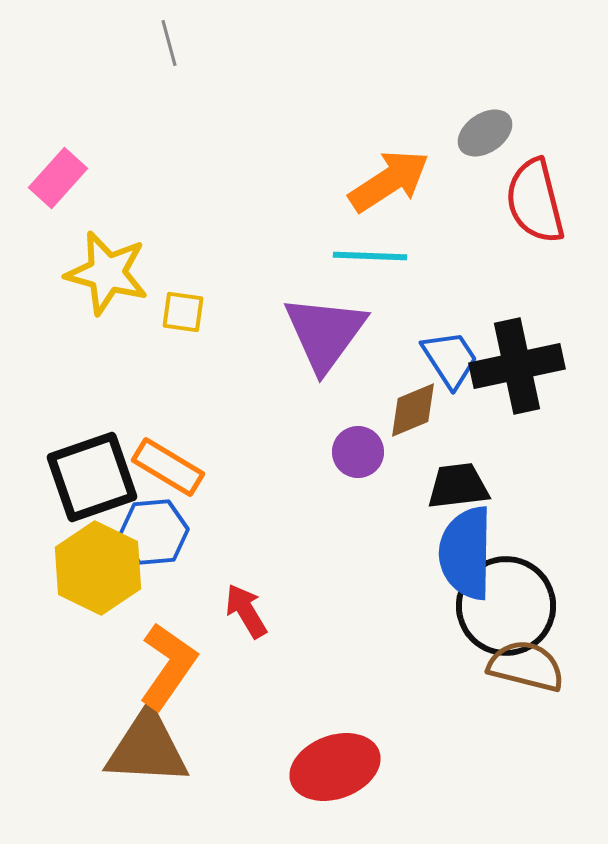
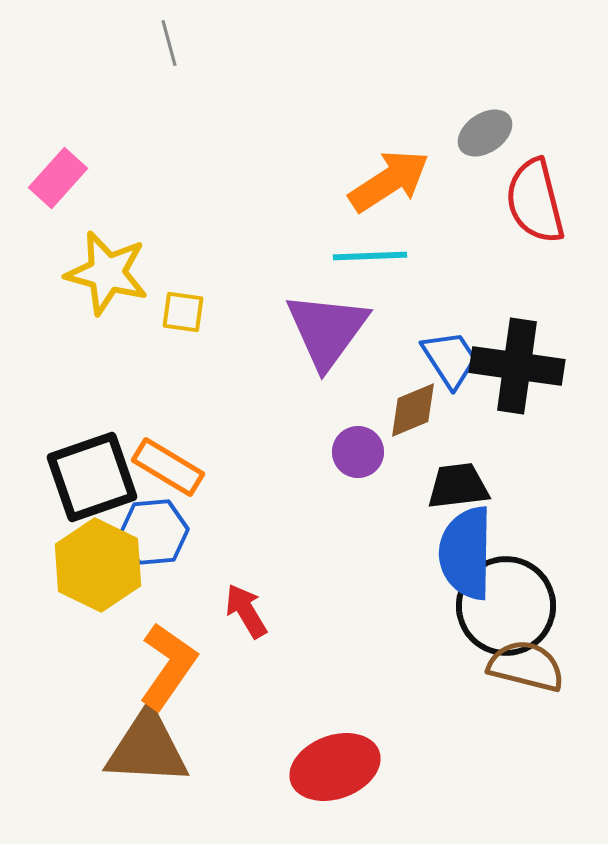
cyan line: rotated 4 degrees counterclockwise
purple triangle: moved 2 px right, 3 px up
black cross: rotated 20 degrees clockwise
yellow hexagon: moved 3 px up
